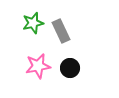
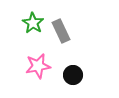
green star: rotated 25 degrees counterclockwise
black circle: moved 3 px right, 7 px down
